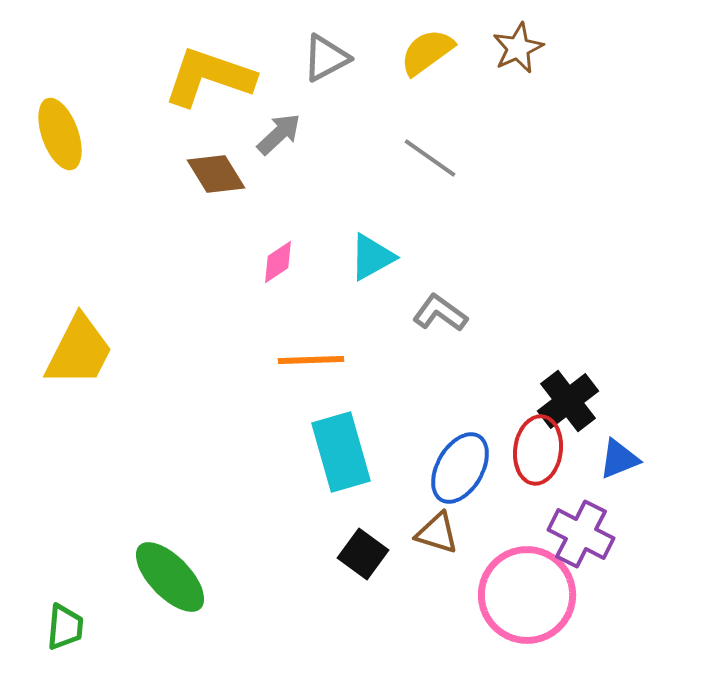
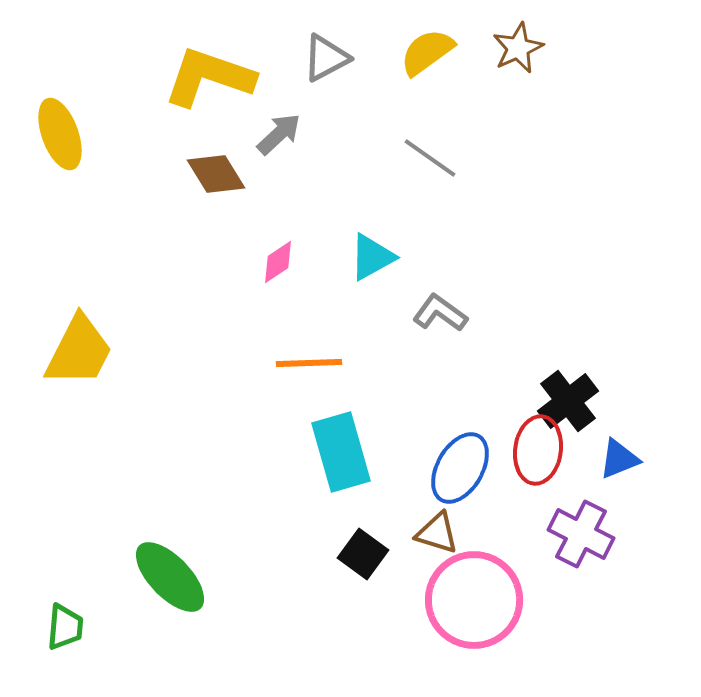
orange line: moved 2 px left, 3 px down
pink circle: moved 53 px left, 5 px down
